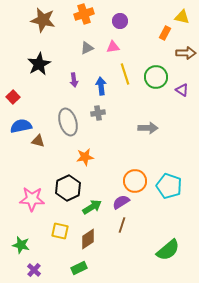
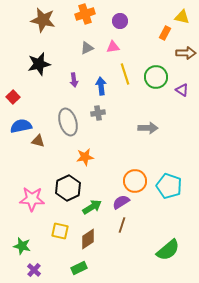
orange cross: moved 1 px right
black star: rotated 15 degrees clockwise
green star: moved 1 px right, 1 px down
